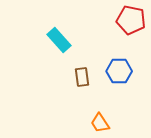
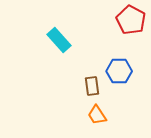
red pentagon: rotated 16 degrees clockwise
brown rectangle: moved 10 px right, 9 px down
orange trapezoid: moved 3 px left, 8 px up
